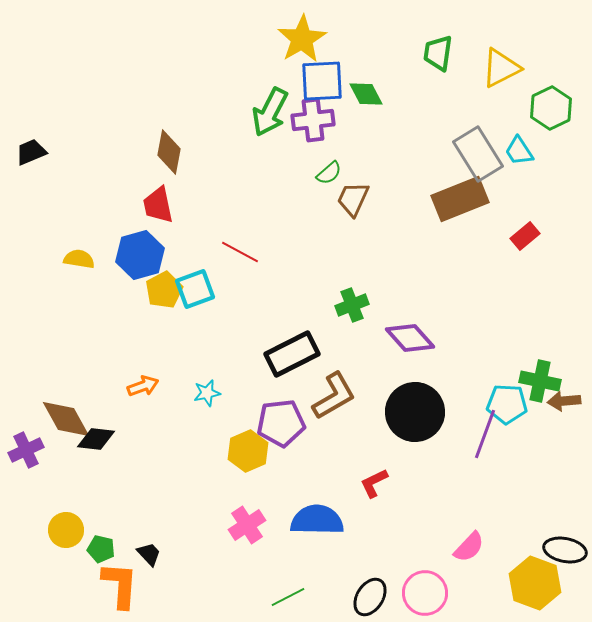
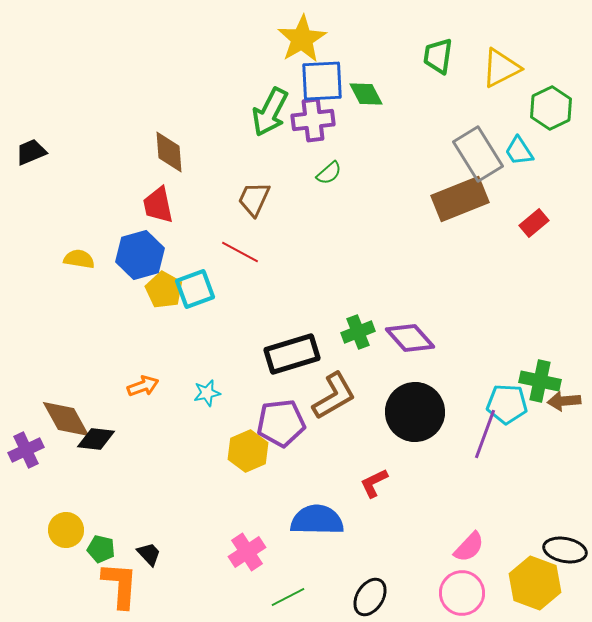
green trapezoid at (438, 53): moved 3 px down
brown diamond at (169, 152): rotated 15 degrees counterclockwise
brown trapezoid at (353, 199): moved 99 px left
red rectangle at (525, 236): moved 9 px right, 13 px up
yellow pentagon at (164, 290): rotated 15 degrees counterclockwise
green cross at (352, 305): moved 6 px right, 27 px down
black rectangle at (292, 354): rotated 10 degrees clockwise
pink cross at (247, 525): moved 27 px down
pink circle at (425, 593): moved 37 px right
